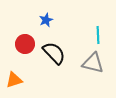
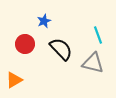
blue star: moved 2 px left, 1 px down
cyan line: rotated 18 degrees counterclockwise
black semicircle: moved 7 px right, 4 px up
orange triangle: rotated 12 degrees counterclockwise
